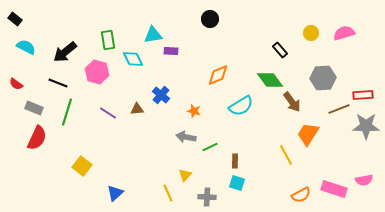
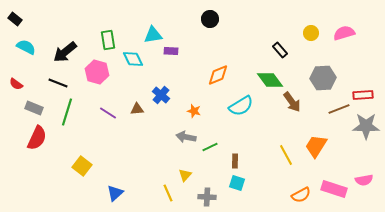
orange trapezoid at (308, 134): moved 8 px right, 12 px down
